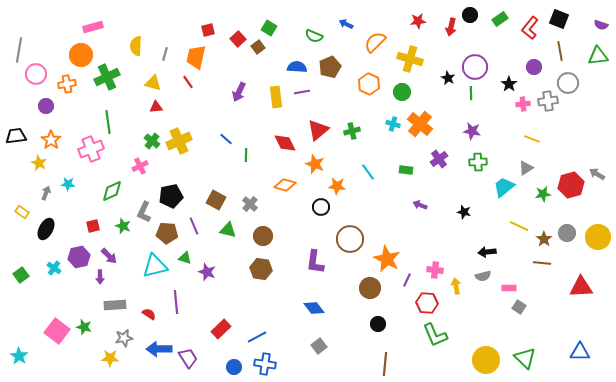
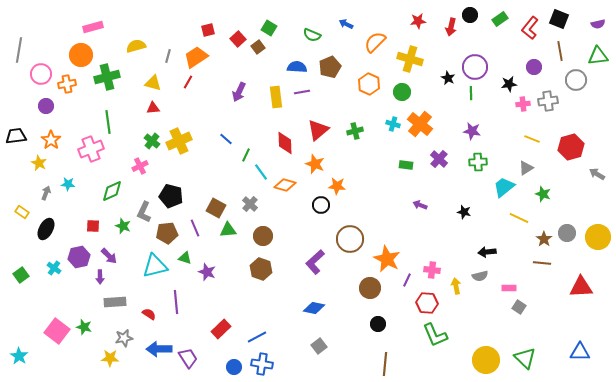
purple semicircle at (601, 25): moved 3 px left, 1 px up; rotated 32 degrees counterclockwise
green semicircle at (314, 36): moved 2 px left, 1 px up
yellow semicircle at (136, 46): rotated 72 degrees clockwise
gray line at (165, 54): moved 3 px right, 2 px down
orange trapezoid at (196, 57): rotated 45 degrees clockwise
pink circle at (36, 74): moved 5 px right
green cross at (107, 77): rotated 10 degrees clockwise
red line at (188, 82): rotated 64 degrees clockwise
gray circle at (568, 83): moved 8 px right, 3 px up
black star at (509, 84): rotated 28 degrees clockwise
red triangle at (156, 107): moved 3 px left, 1 px down
green cross at (352, 131): moved 3 px right
red diamond at (285, 143): rotated 25 degrees clockwise
green line at (246, 155): rotated 24 degrees clockwise
purple cross at (439, 159): rotated 12 degrees counterclockwise
green rectangle at (406, 170): moved 5 px up
cyan line at (368, 172): moved 107 px left
red hexagon at (571, 185): moved 38 px up
green star at (543, 194): rotated 28 degrees clockwise
black pentagon at (171, 196): rotated 25 degrees clockwise
brown square at (216, 200): moved 8 px down
black circle at (321, 207): moved 2 px up
red square at (93, 226): rotated 16 degrees clockwise
purple line at (194, 226): moved 1 px right, 2 px down
yellow line at (519, 226): moved 8 px up
green triangle at (228, 230): rotated 18 degrees counterclockwise
brown pentagon at (167, 233): rotated 10 degrees counterclockwise
purple L-shape at (315, 262): rotated 40 degrees clockwise
brown hexagon at (261, 269): rotated 10 degrees clockwise
pink cross at (435, 270): moved 3 px left
gray semicircle at (483, 276): moved 3 px left
gray rectangle at (115, 305): moved 3 px up
blue diamond at (314, 308): rotated 40 degrees counterclockwise
blue cross at (265, 364): moved 3 px left
